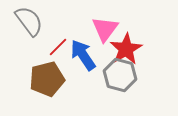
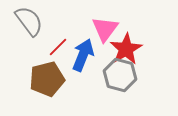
blue arrow: rotated 56 degrees clockwise
